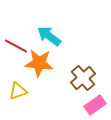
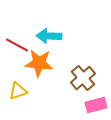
cyan arrow: rotated 35 degrees counterclockwise
red line: moved 1 px right, 1 px up
pink rectangle: moved 1 px right; rotated 20 degrees clockwise
